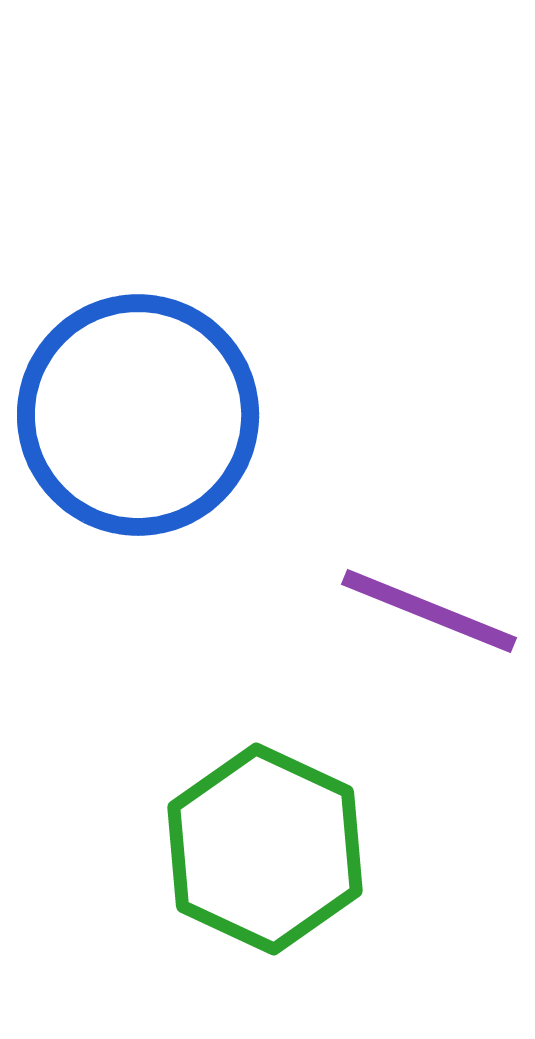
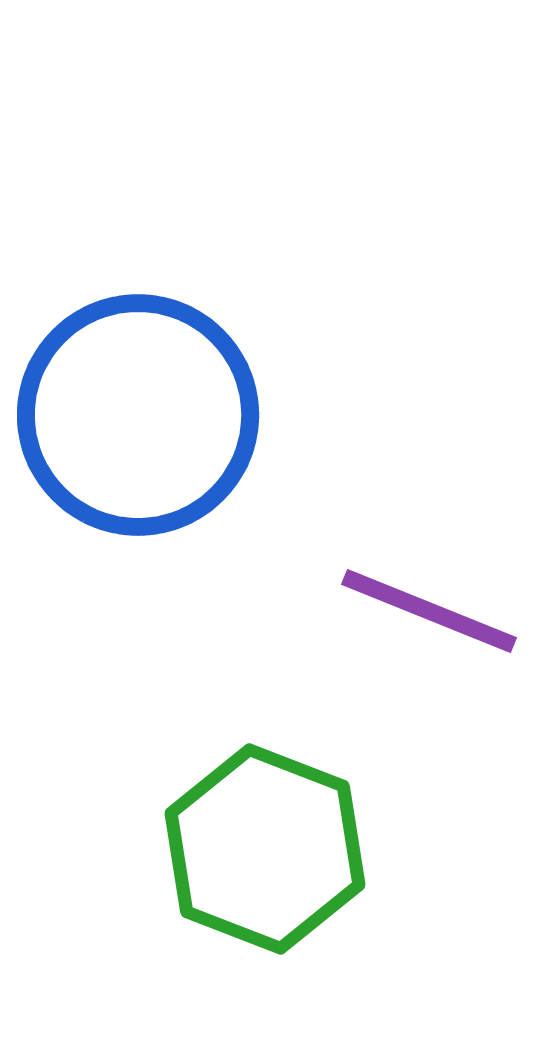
green hexagon: rotated 4 degrees counterclockwise
